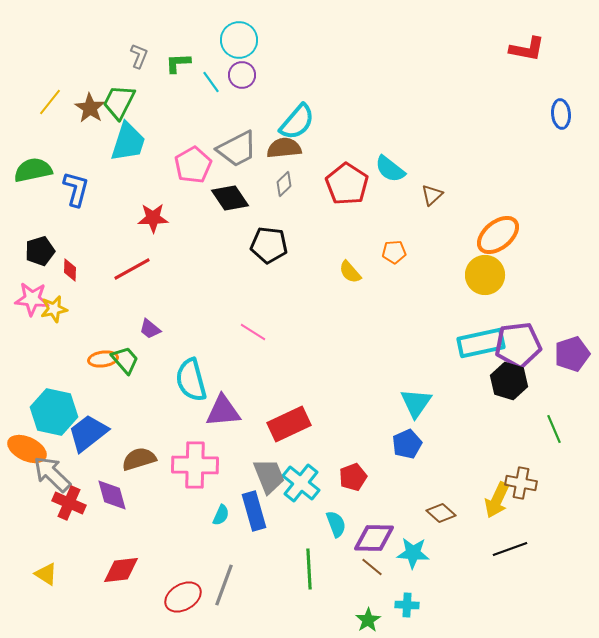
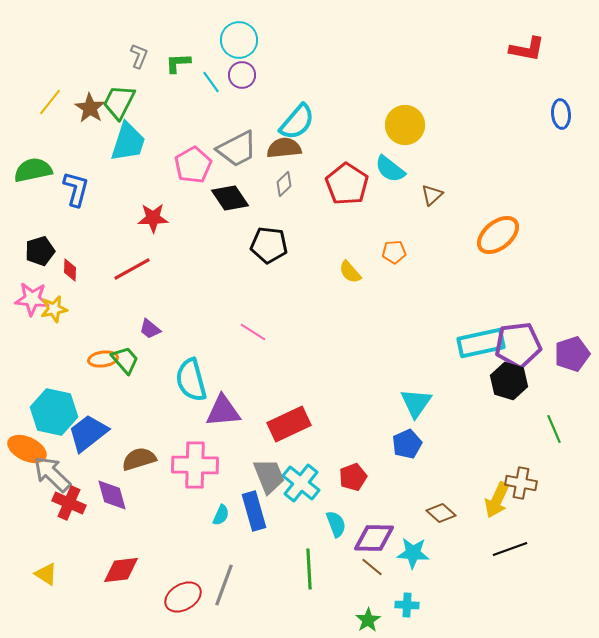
yellow circle at (485, 275): moved 80 px left, 150 px up
